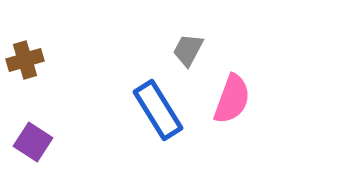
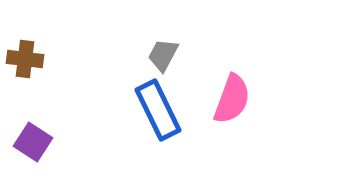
gray trapezoid: moved 25 px left, 5 px down
brown cross: moved 1 px up; rotated 24 degrees clockwise
blue rectangle: rotated 6 degrees clockwise
